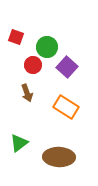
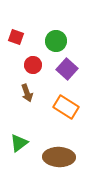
green circle: moved 9 px right, 6 px up
purple square: moved 2 px down
